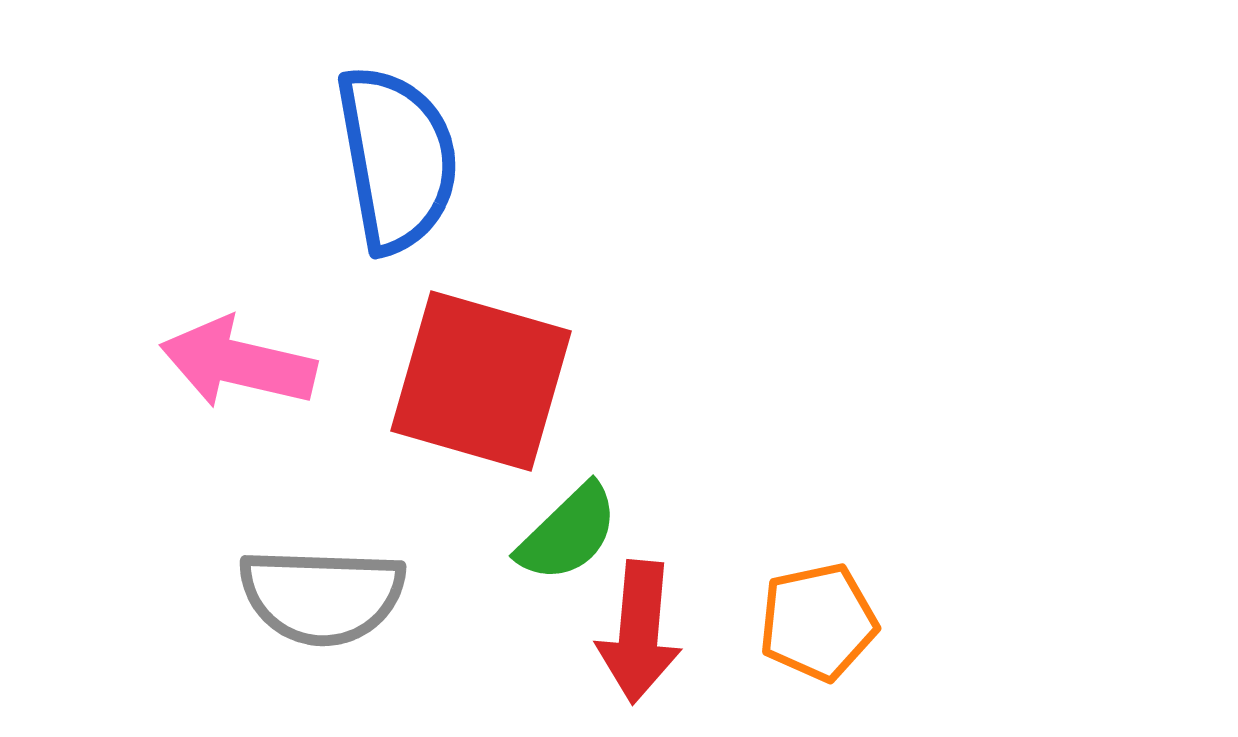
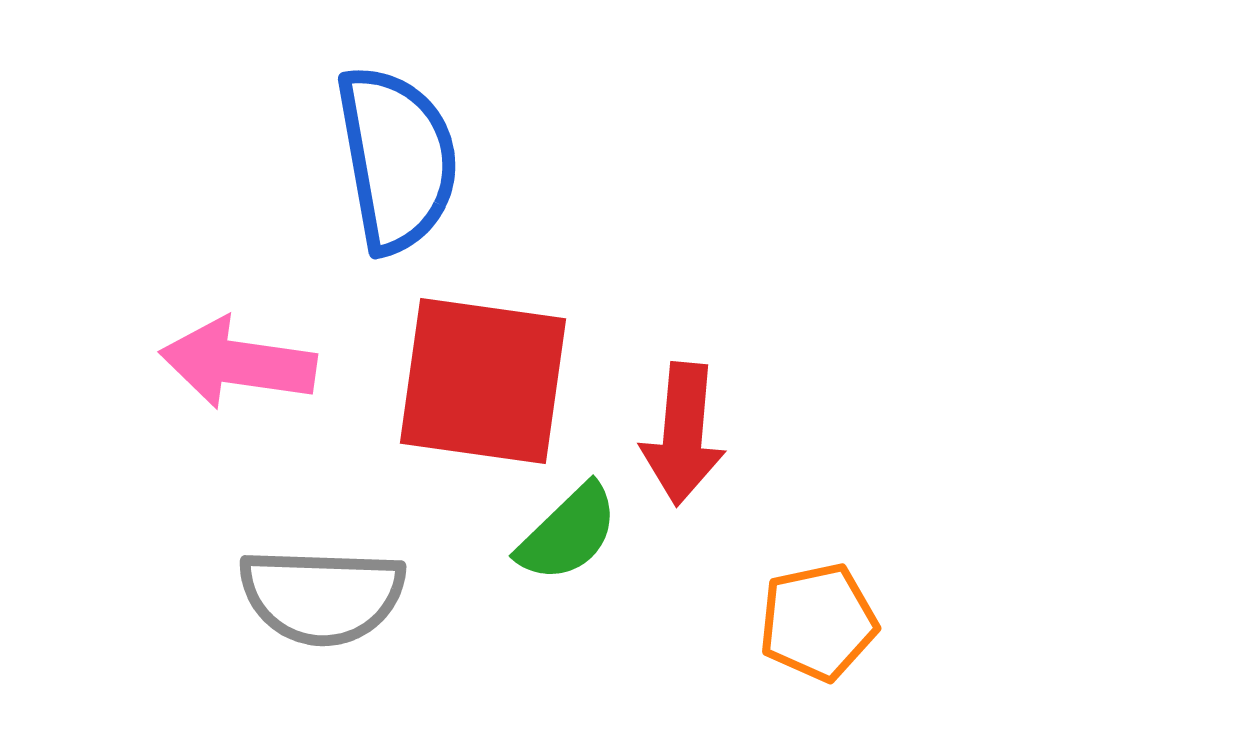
pink arrow: rotated 5 degrees counterclockwise
red square: moved 2 px right; rotated 8 degrees counterclockwise
red arrow: moved 44 px right, 198 px up
